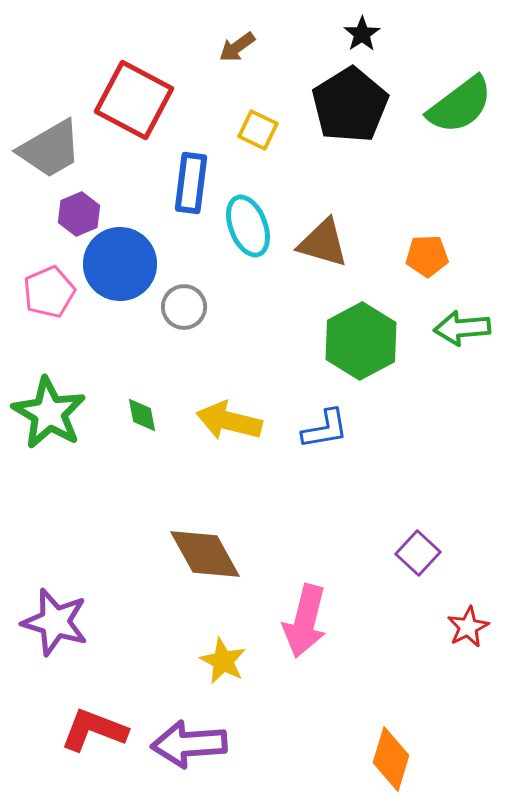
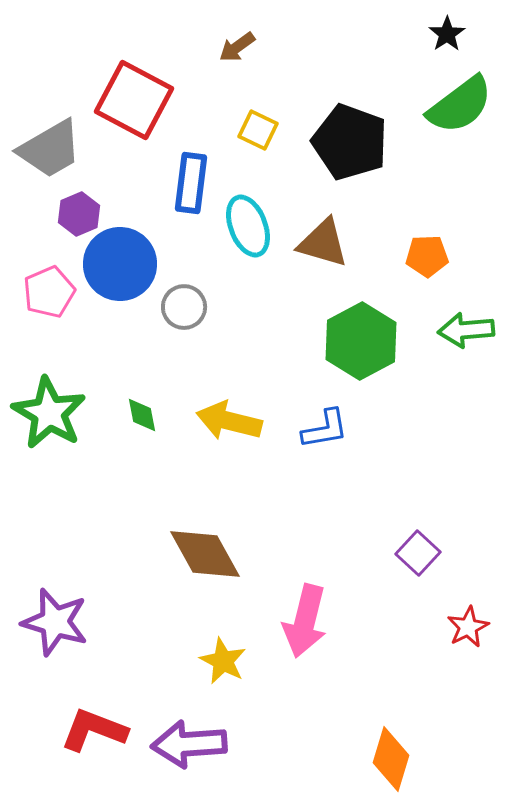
black star: moved 85 px right
black pentagon: moved 37 px down; rotated 20 degrees counterclockwise
green arrow: moved 4 px right, 2 px down
